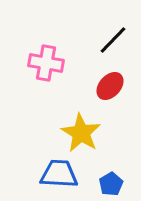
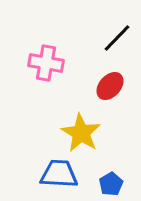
black line: moved 4 px right, 2 px up
